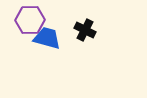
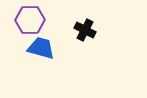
blue trapezoid: moved 6 px left, 10 px down
